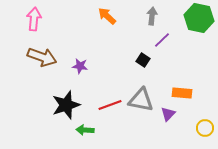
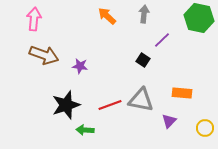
gray arrow: moved 8 px left, 2 px up
brown arrow: moved 2 px right, 2 px up
purple triangle: moved 1 px right, 7 px down
